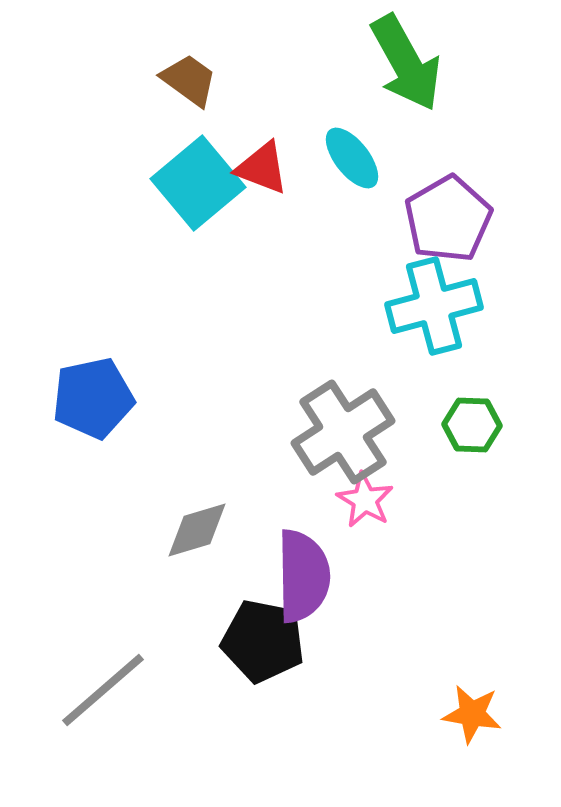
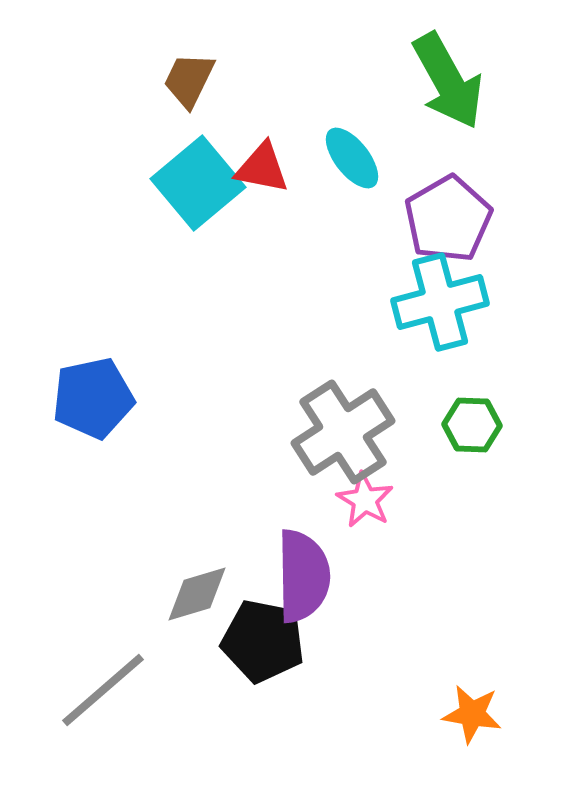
green arrow: moved 42 px right, 18 px down
brown trapezoid: rotated 100 degrees counterclockwise
red triangle: rotated 10 degrees counterclockwise
cyan cross: moved 6 px right, 4 px up
gray diamond: moved 64 px down
